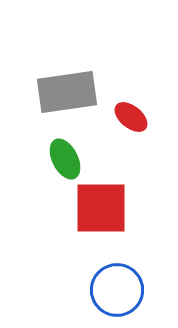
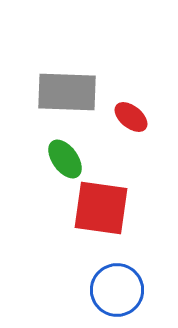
gray rectangle: rotated 10 degrees clockwise
green ellipse: rotated 9 degrees counterclockwise
red square: rotated 8 degrees clockwise
